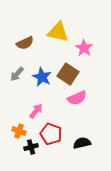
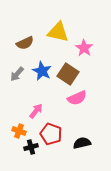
blue star: moved 6 px up
